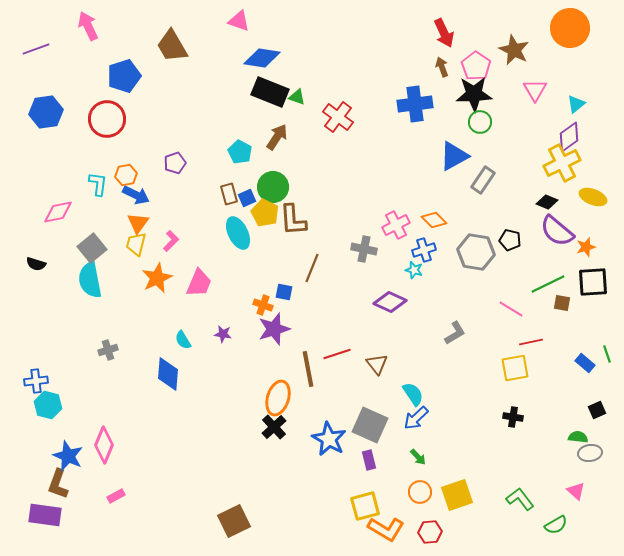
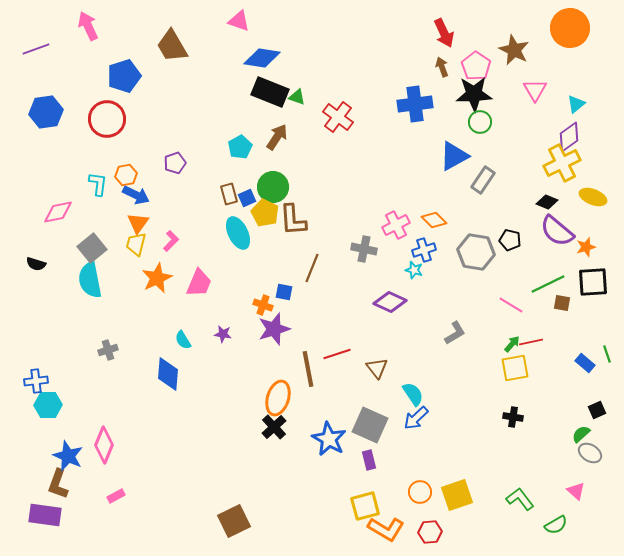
cyan pentagon at (240, 152): moved 5 px up; rotated 15 degrees clockwise
pink line at (511, 309): moved 4 px up
brown triangle at (377, 364): moved 4 px down
cyan hexagon at (48, 405): rotated 16 degrees counterclockwise
green semicircle at (578, 437): moved 3 px right, 3 px up; rotated 48 degrees counterclockwise
gray ellipse at (590, 453): rotated 40 degrees clockwise
green arrow at (418, 457): moved 94 px right, 113 px up; rotated 96 degrees counterclockwise
